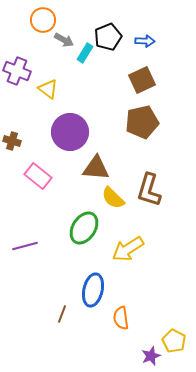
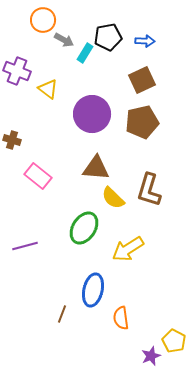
black pentagon: rotated 12 degrees clockwise
purple circle: moved 22 px right, 18 px up
brown cross: moved 1 px up
